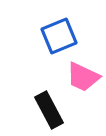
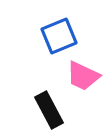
pink trapezoid: moved 1 px up
